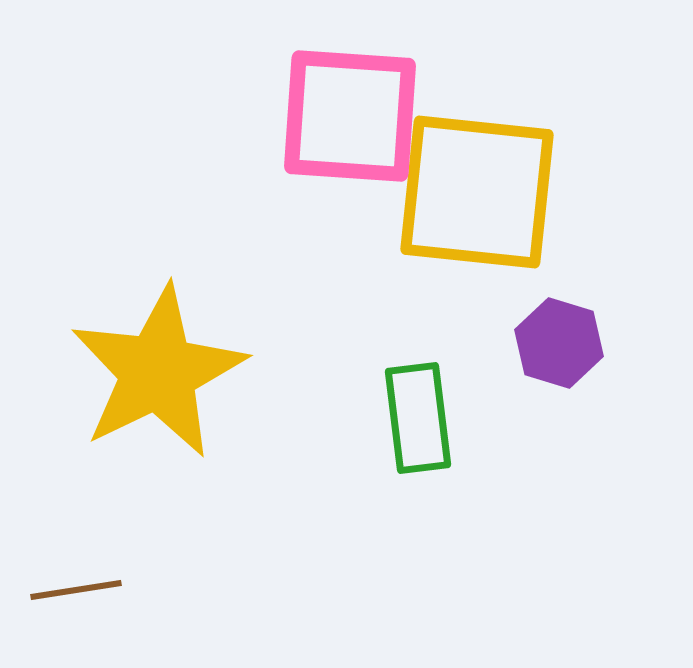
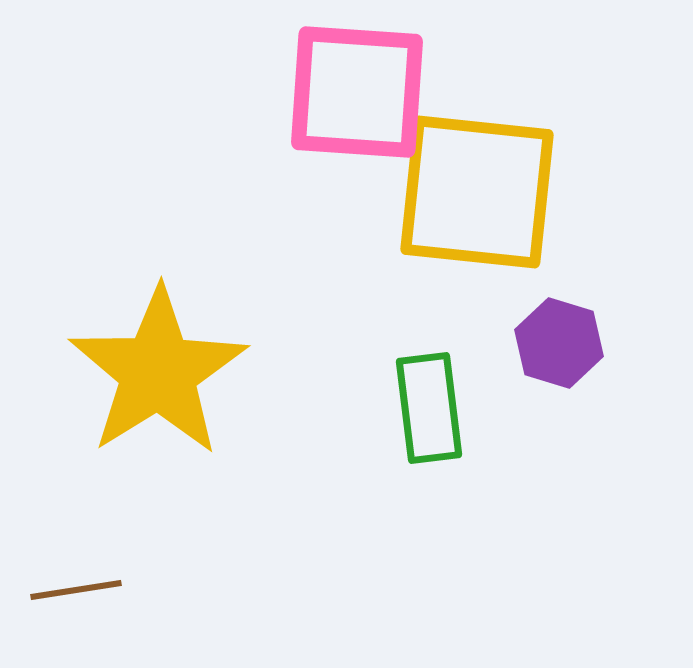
pink square: moved 7 px right, 24 px up
yellow star: rotated 6 degrees counterclockwise
green rectangle: moved 11 px right, 10 px up
